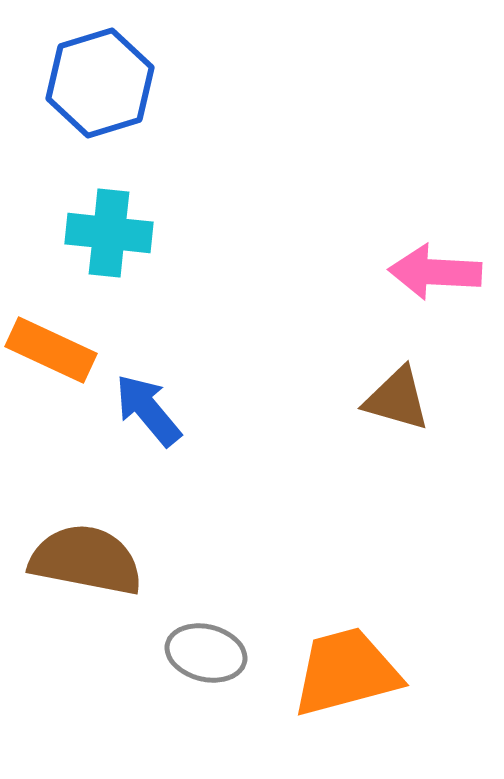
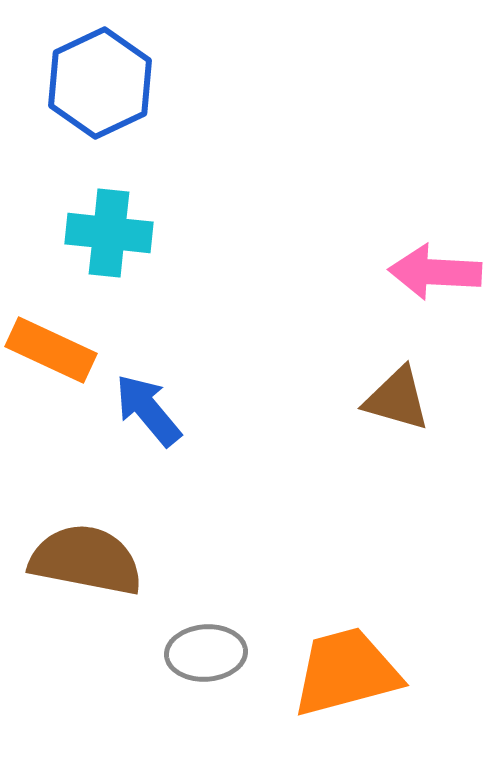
blue hexagon: rotated 8 degrees counterclockwise
gray ellipse: rotated 18 degrees counterclockwise
